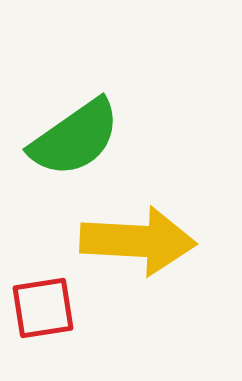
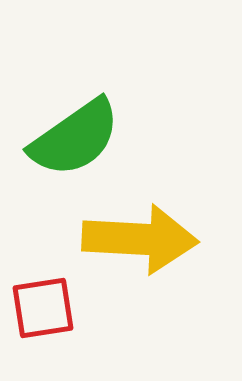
yellow arrow: moved 2 px right, 2 px up
